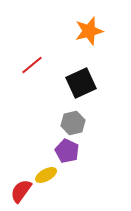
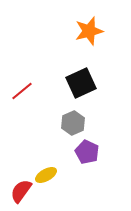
red line: moved 10 px left, 26 px down
gray hexagon: rotated 10 degrees counterclockwise
purple pentagon: moved 20 px right, 1 px down
